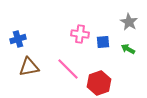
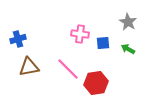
gray star: moved 1 px left
blue square: moved 1 px down
red hexagon: moved 3 px left; rotated 10 degrees clockwise
